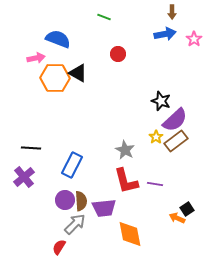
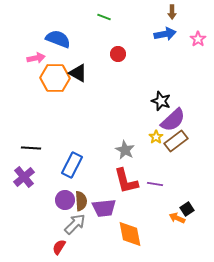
pink star: moved 4 px right
purple semicircle: moved 2 px left
